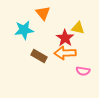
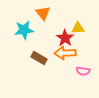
yellow triangle: rotated 16 degrees counterclockwise
brown rectangle: moved 2 px down
